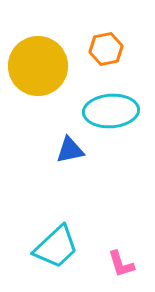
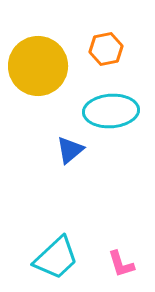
blue triangle: rotated 28 degrees counterclockwise
cyan trapezoid: moved 11 px down
